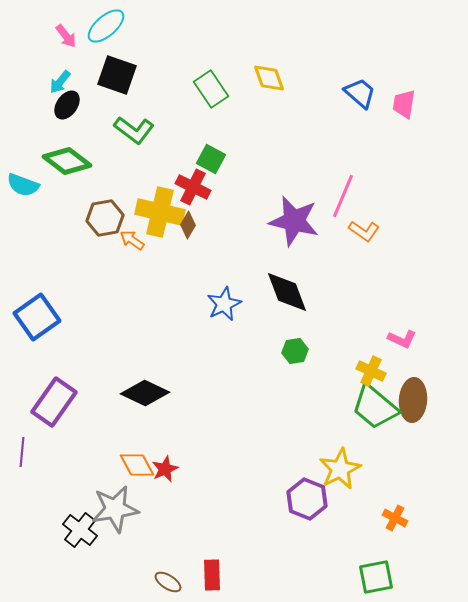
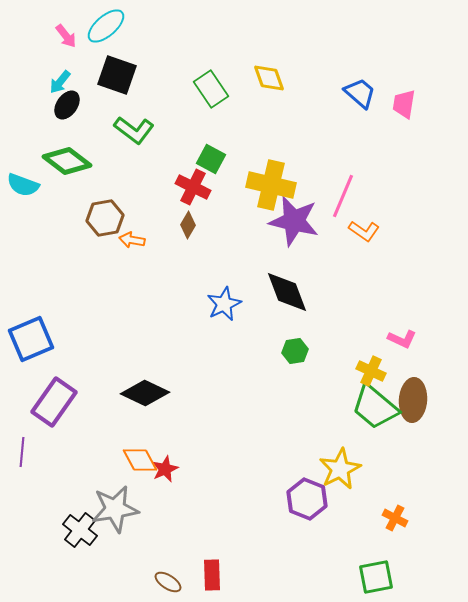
yellow cross at (160, 212): moved 111 px right, 27 px up
orange arrow at (132, 240): rotated 25 degrees counterclockwise
blue square at (37, 317): moved 6 px left, 22 px down; rotated 12 degrees clockwise
orange diamond at (137, 465): moved 3 px right, 5 px up
